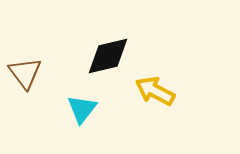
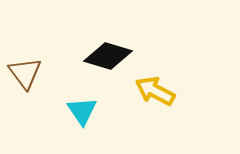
black diamond: rotated 30 degrees clockwise
cyan triangle: moved 2 px down; rotated 12 degrees counterclockwise
